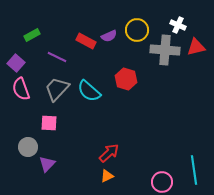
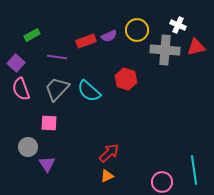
red rectangle: rotated 48 degrees counterclockwise
purple line: rotated 18 degrees counterclockwise
purple triangle: rotated 18 degrees counterclockwise
